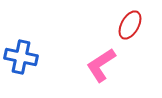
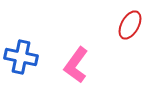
pink L-shape: moved 25 px left; rotated 21 degrees counterclockwise
